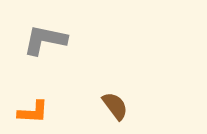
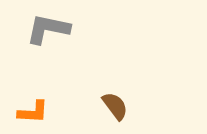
gray L-shape: moved 3 px right, 11 px up
